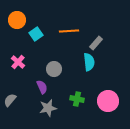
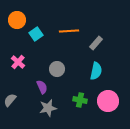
cyan semicircle: moved 7 px right, 9 px down; rotated 18 degrees clockwise
gray circle: moved 3 px right
green cross: moved 3 px right, 1 px down
